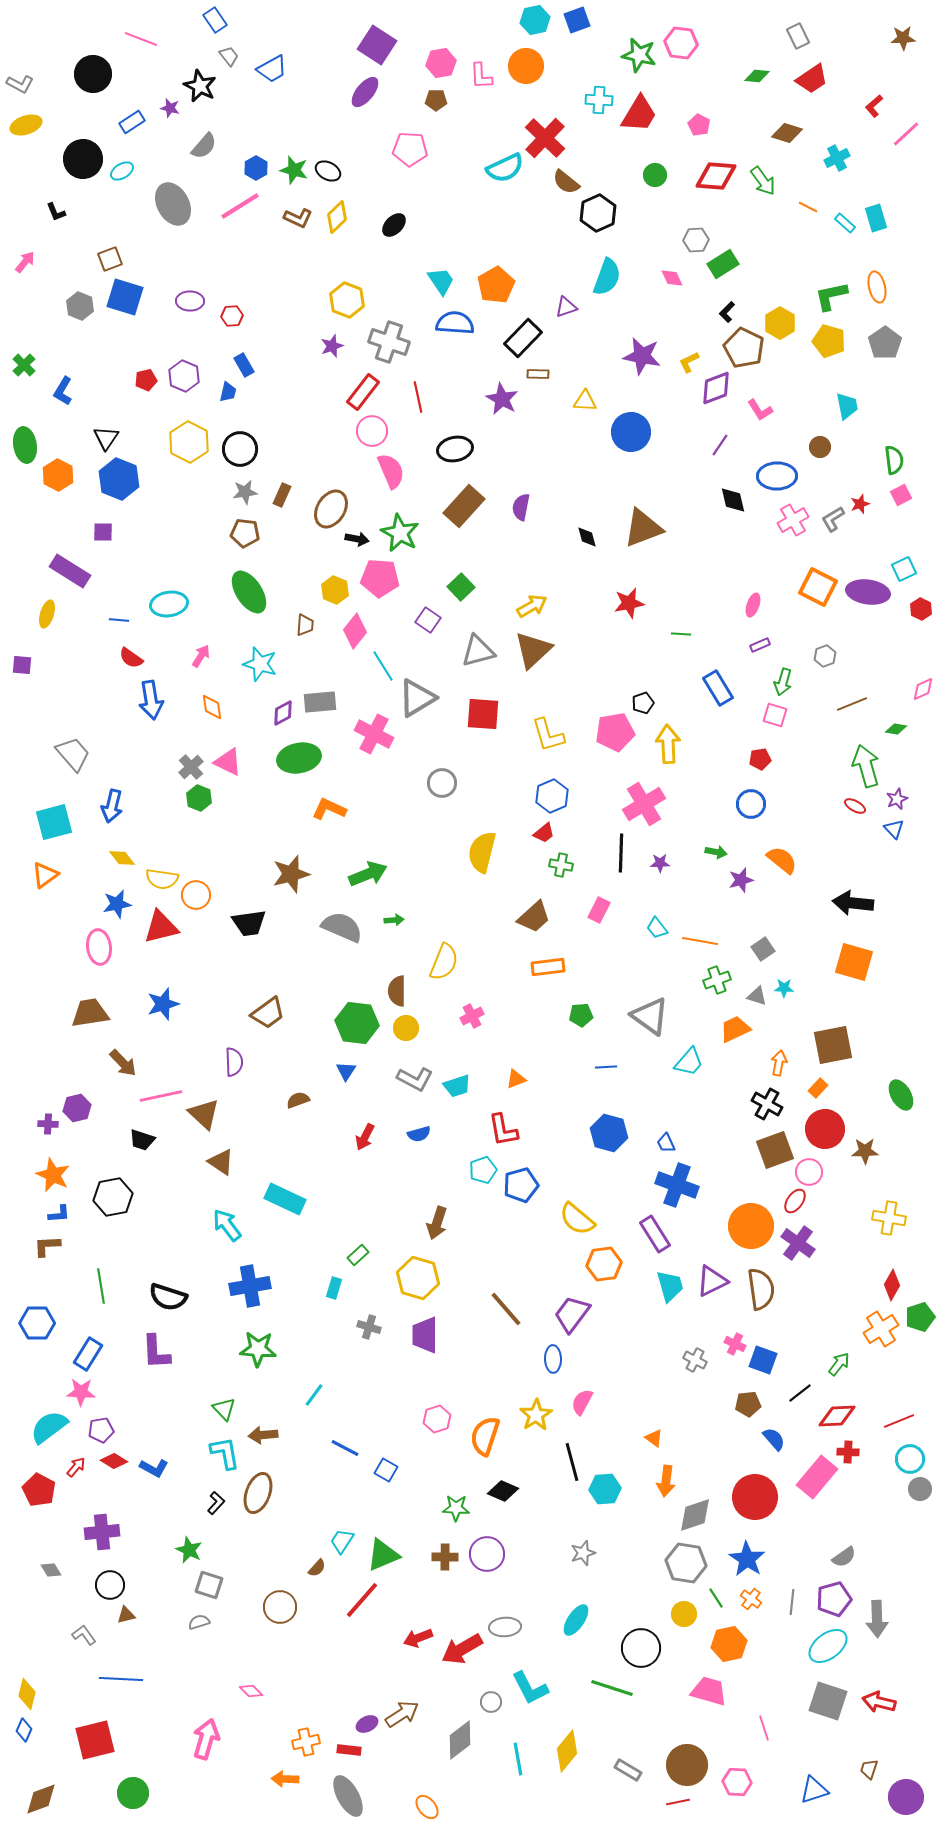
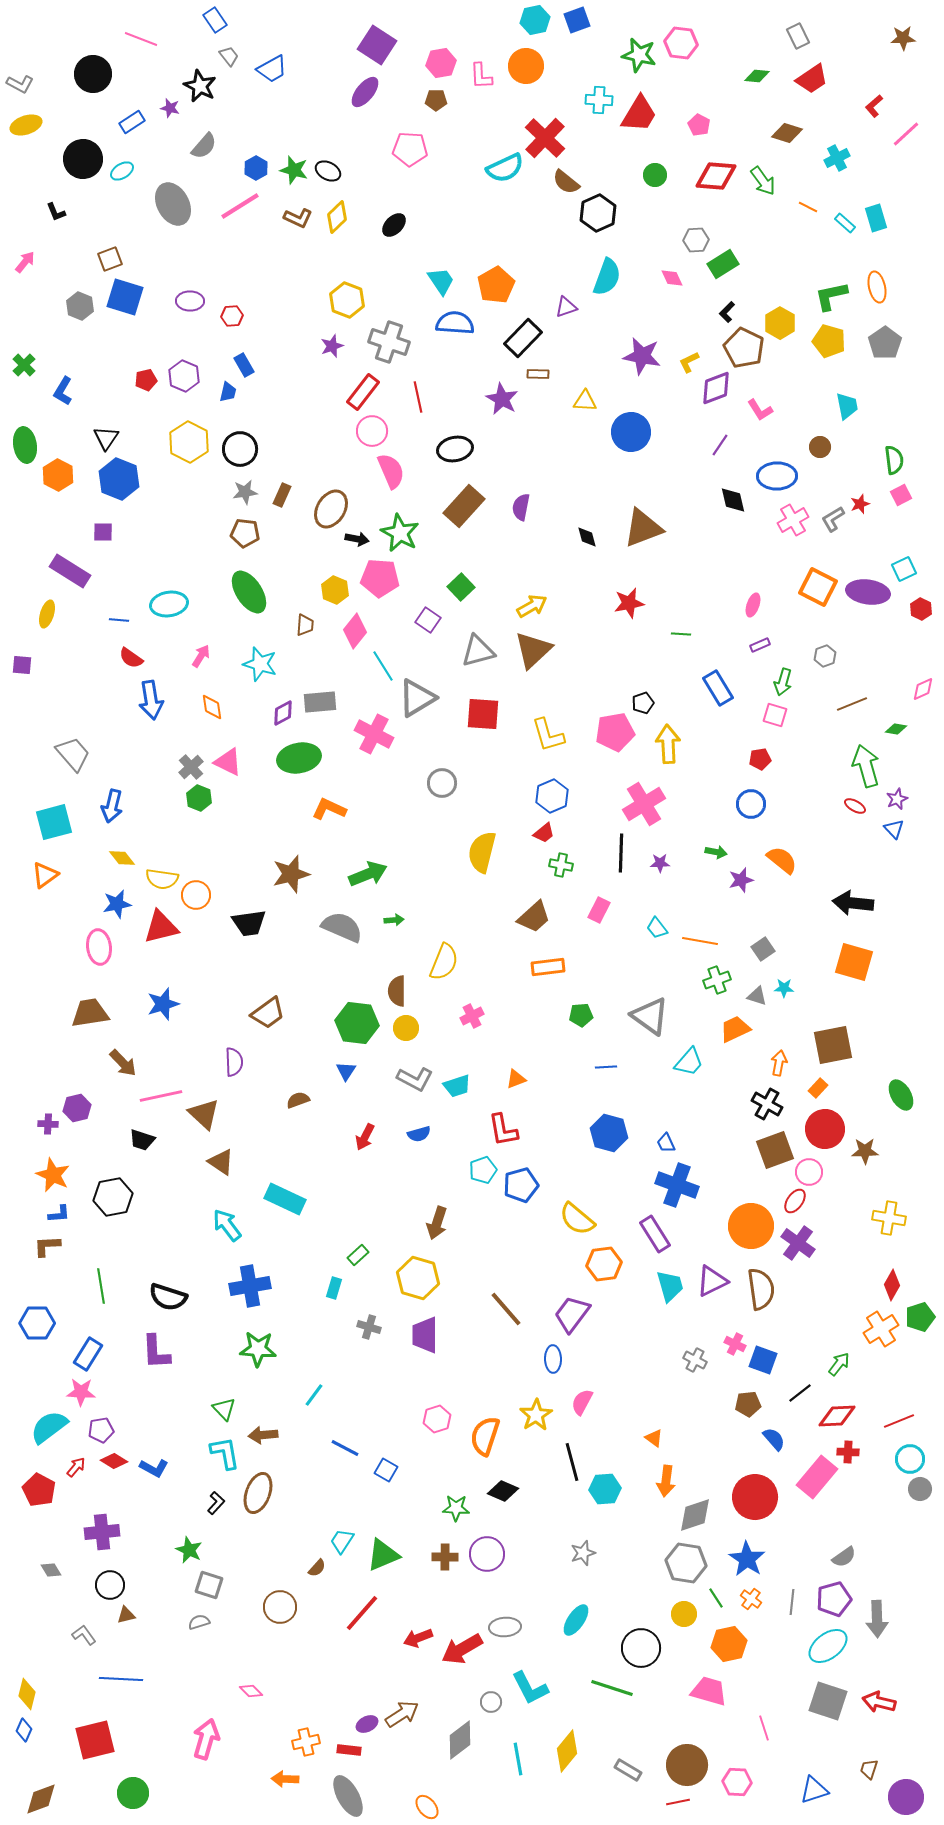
red line at (362, 1600): moved 13 px down
